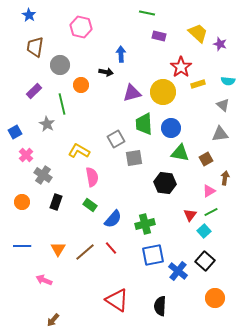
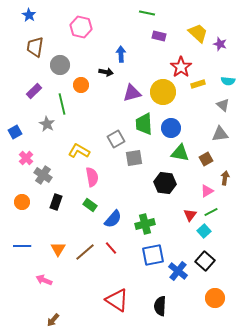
pink cross at (26, 155): moved 3 px down
pink triangle at (209, 191): moved 2 px left
